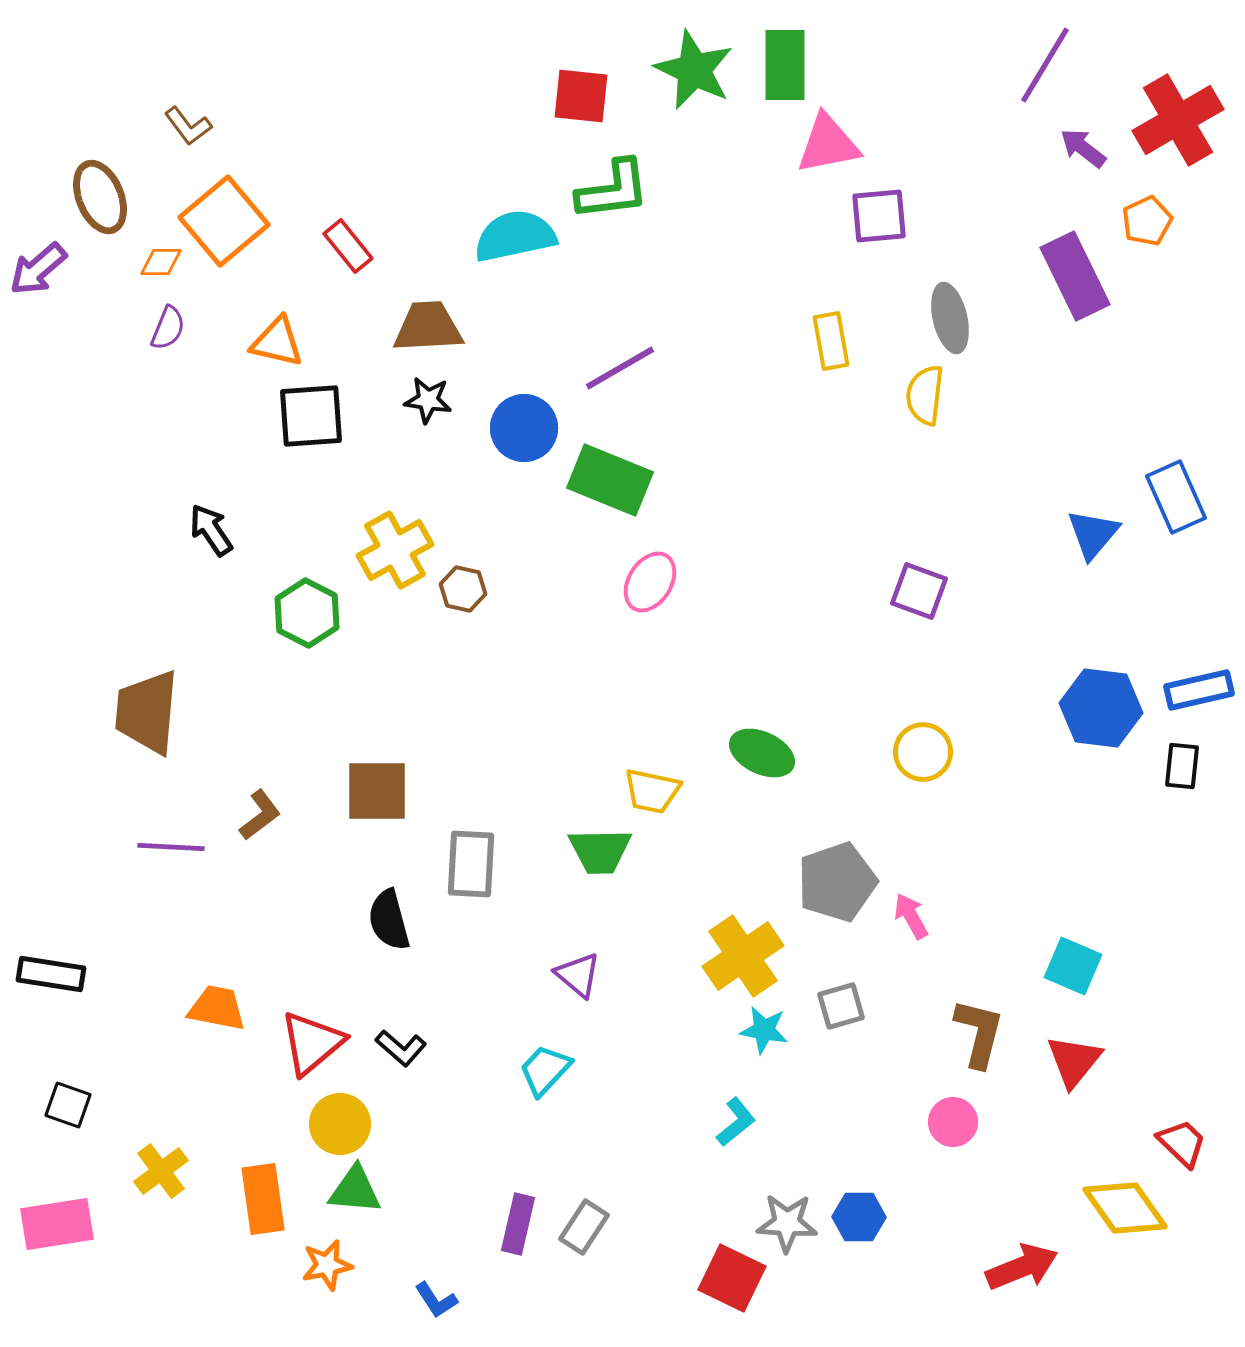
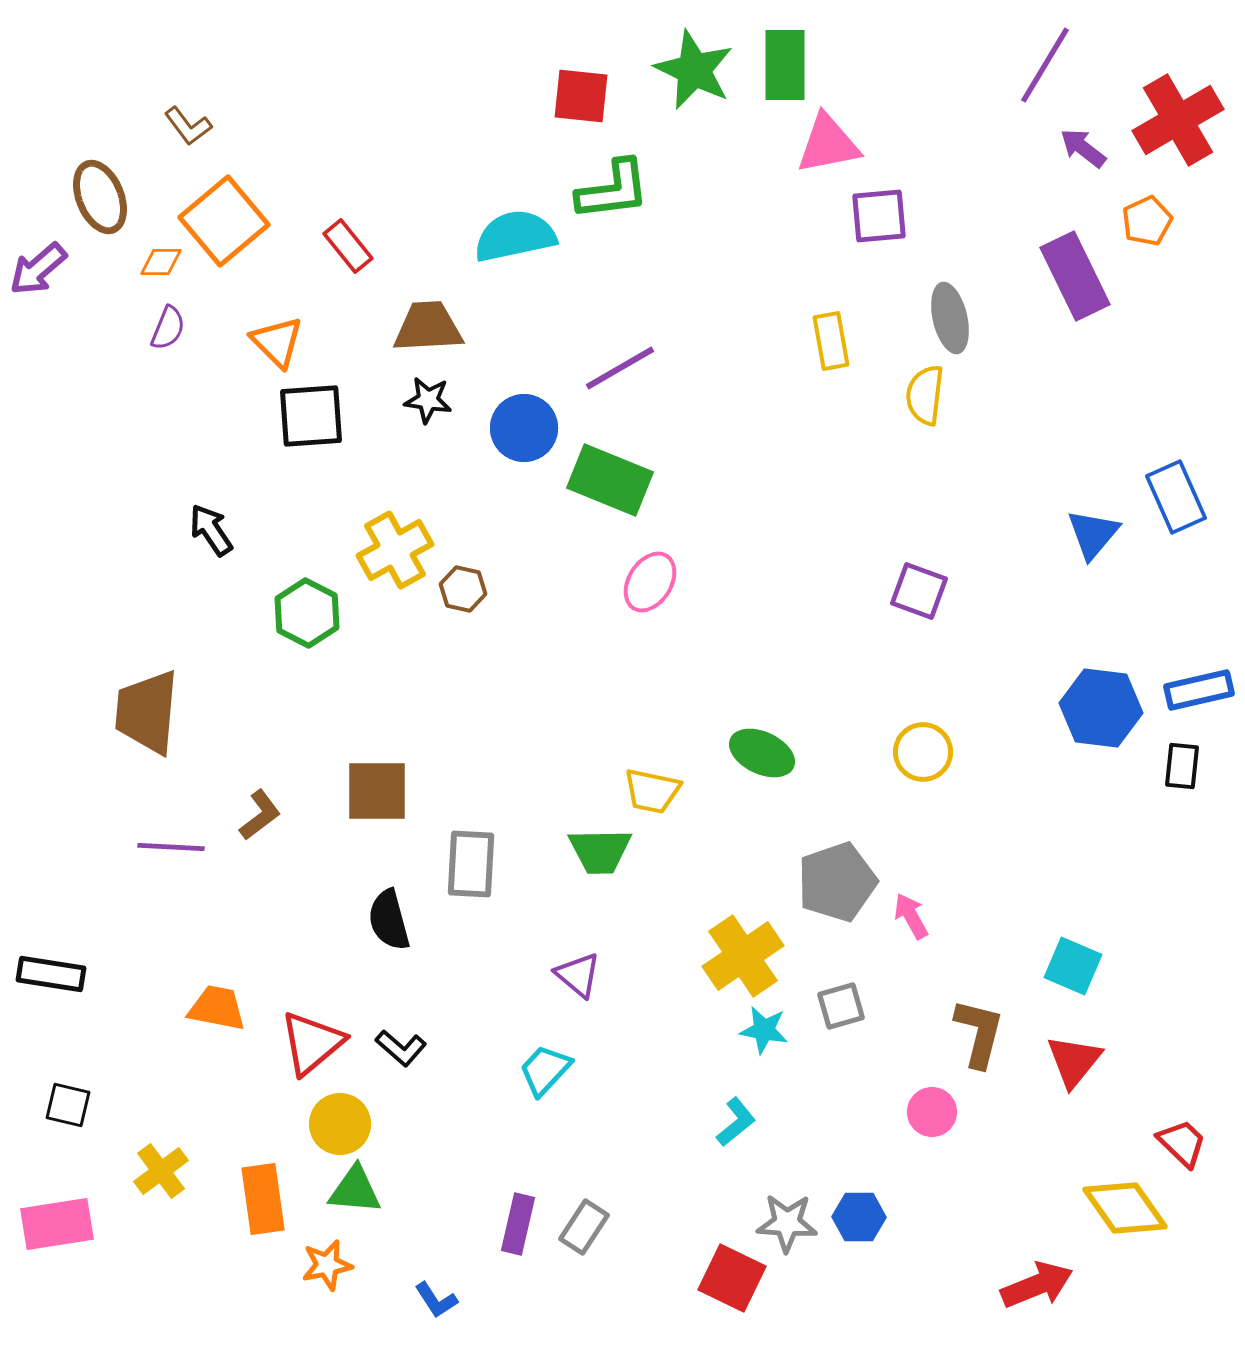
orange triangle at (277, 342): rotated 32 degrees clockwise
black square at (68, 1105): rotated 6 degrees counterclockwise
pink circle at (953, 1122): moved 21 px left, 10 px up
red arrow at (1022, 1267): moved 15 px right, 18 px down
